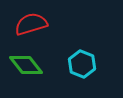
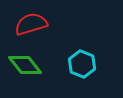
green diamond: moved 1 px left
